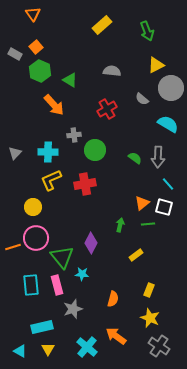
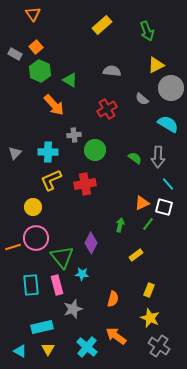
orange triangle at (142, 203): rotated 14 degrees clockwise
green line at (148, 224): rotated 48 degrees counterclockwise
